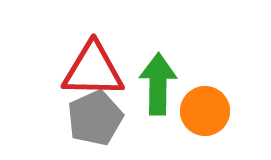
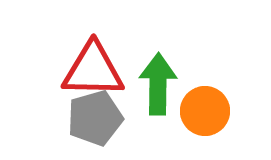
gray pentagon: rotated 8 degrees clockwise
